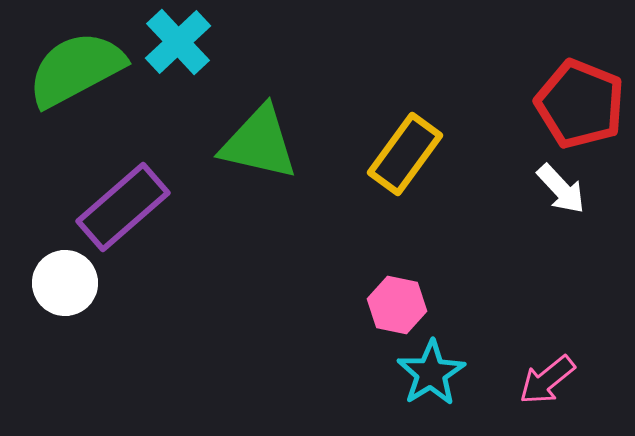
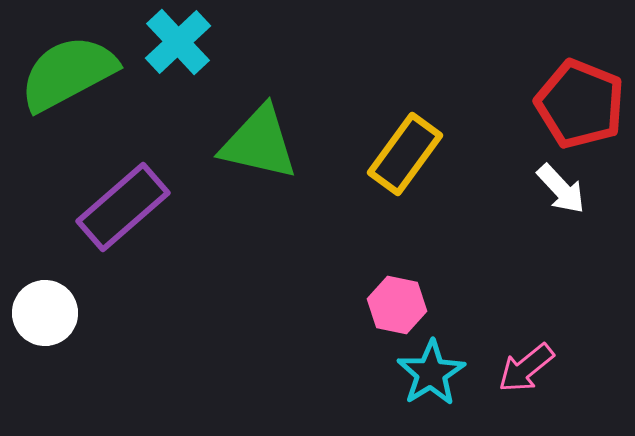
green semicircle: moved 8 px left, 4 px down
white circle: moved 20 px left, 30 px down
pink arrow: moved 21 px left, 12 px up
